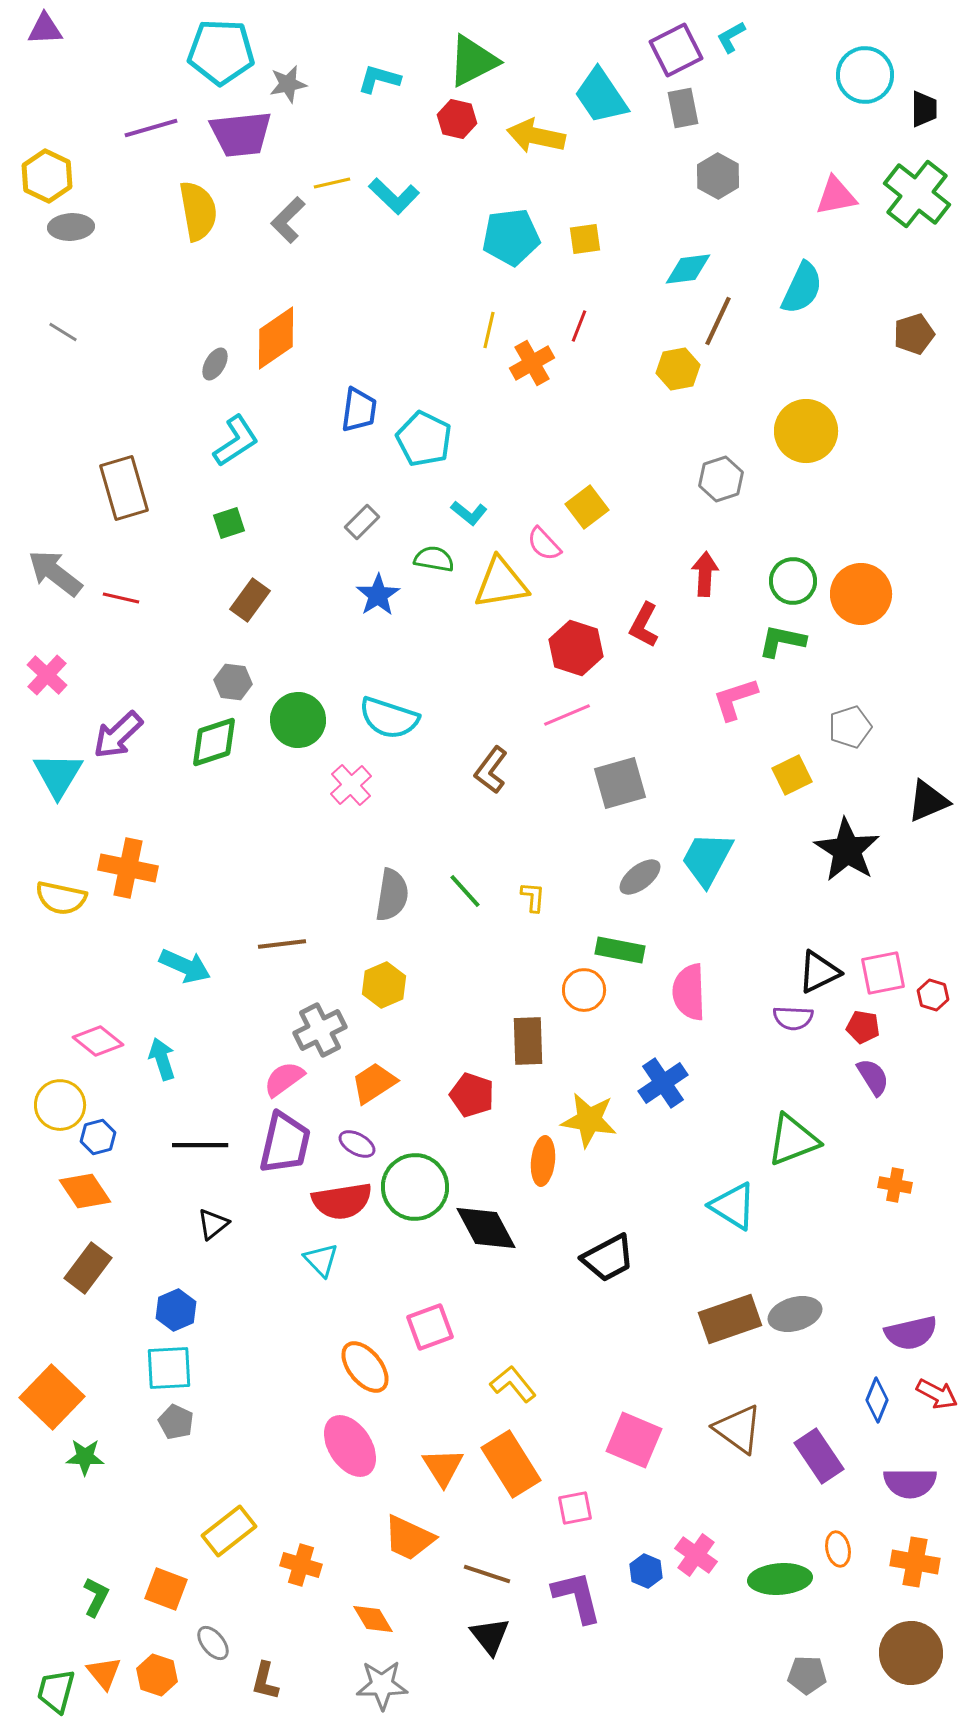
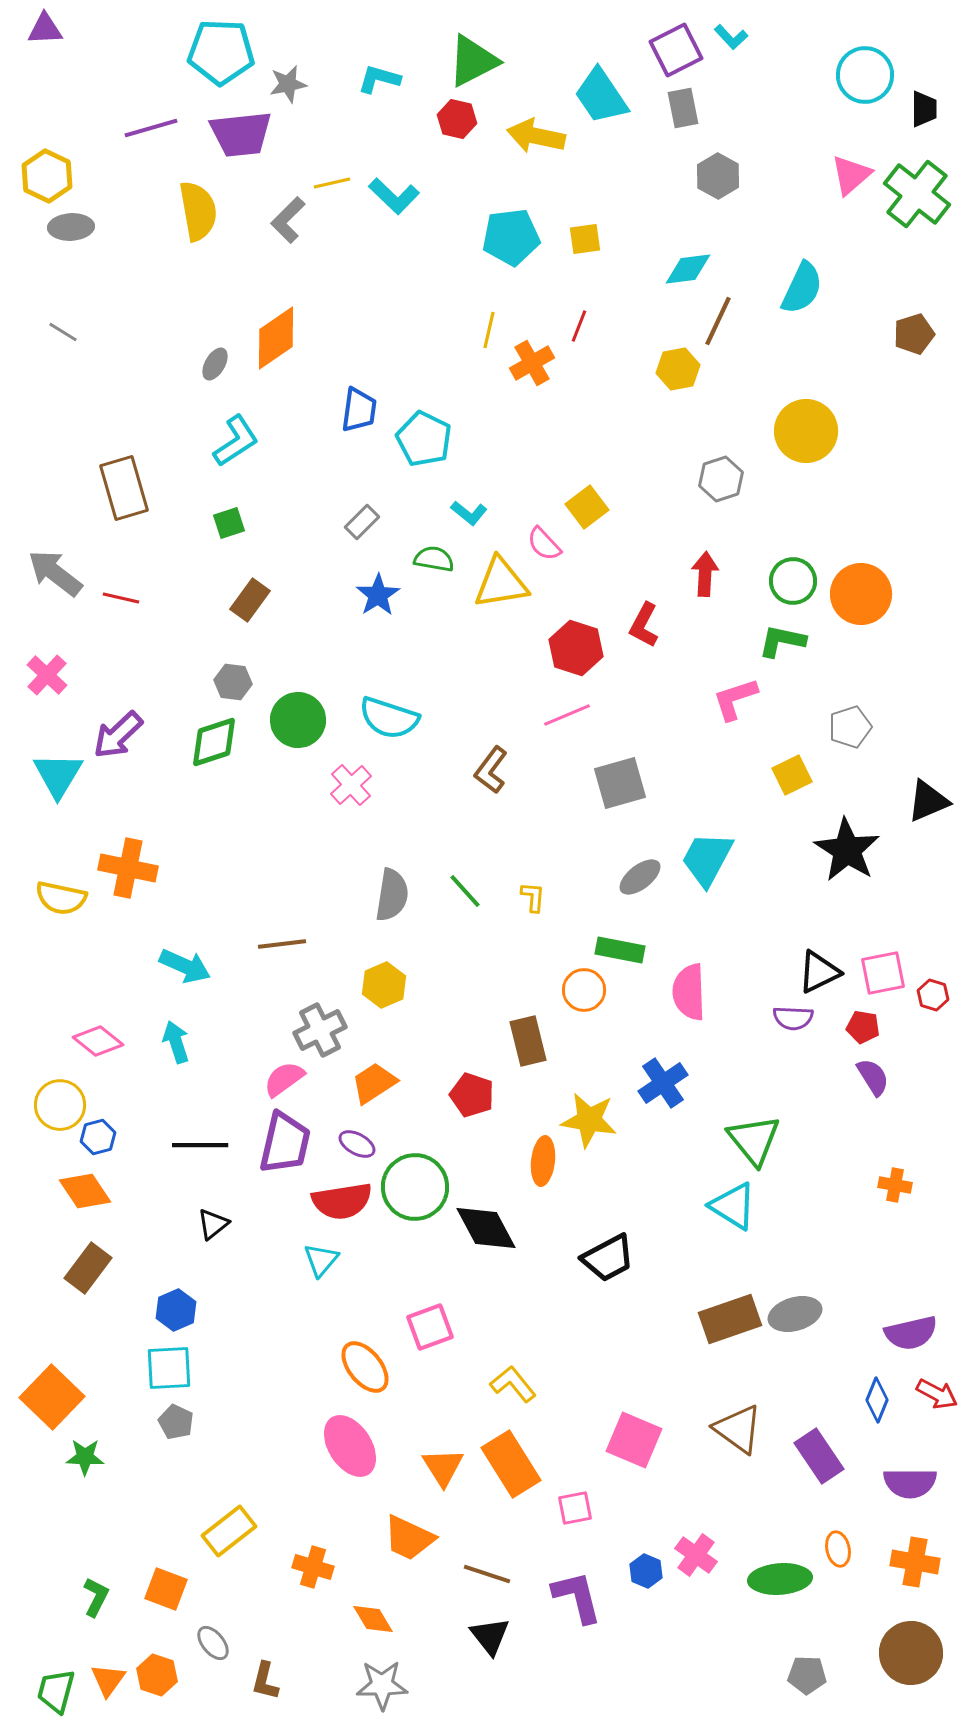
cyan L-shape at (731, 37): rotated 104 degrees counterclockwise
pink triangle at (836, 196): moved 15 px right, 21 px up; rotated 30 degrees counterclockwise
brown rectangle at (528, 1041): rotated 12 degrees counterclockwise
cyan arrow at (162, 1059): moved 14 px right, 17 px up
green triangle at (793, 1140): moved 39 px left; rotated 48 degrees counterclockwise
cyan triangle at (321, 1260): rotated 24 degrees clockwise
orange cross at (301, 1565): moved 12 px right, 2 px down
orange triangle at (104, 1673): moved 4 px right, 7 px down; rotated 15 degrees clockwise
